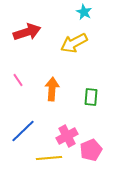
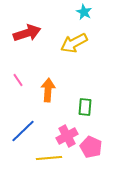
red arrow: moved 1 px down
orange arrow: moved 4 px left, 1 px down
green rectangle: moved 6 px left, 10 px down
pink pentagon: moved 3 px up; rotated 25 degrees counterclockwise
